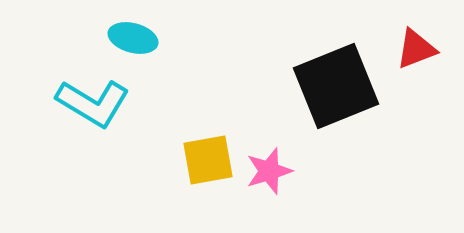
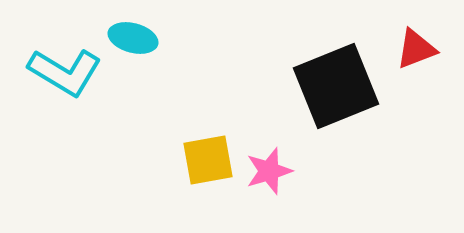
cyan L-shape: moved 28 px left, 31 px up
